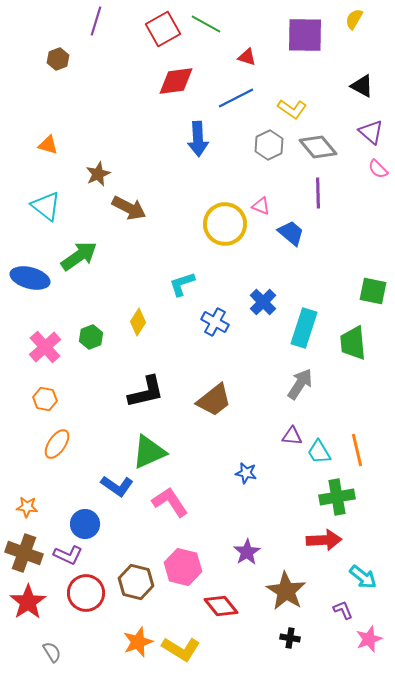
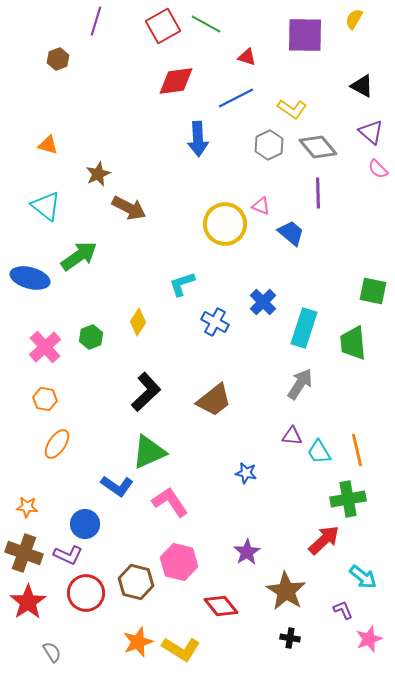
red square at (163, 29): moved 3 px up
black L-shape at (146, 392): rotated 30 degrees counterclockwise
green cross at (337, 497): moved 11 px right, 2 px down
red arrow at (324, 540): rotated 40 degrees counterclockwise
pink hexagon at (183, 567): moved 4 px left, 5 px up
